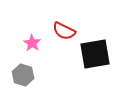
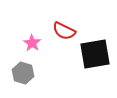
gray hexagon: moved 2 px up
